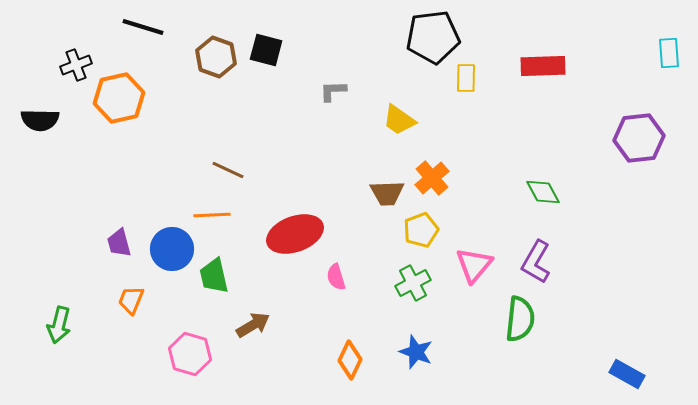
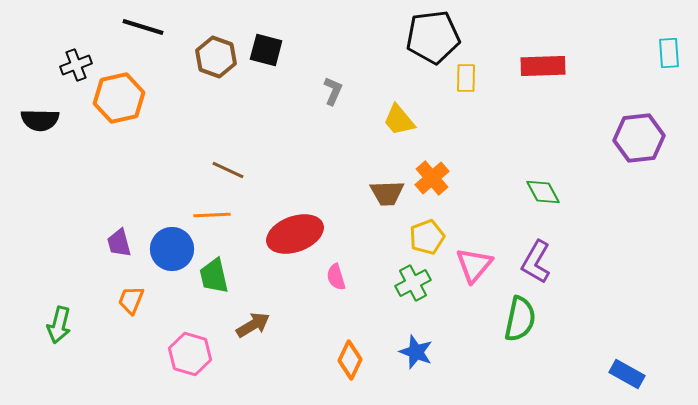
gray L-shape: rotated 116 degrees clockwise
yellow trapezoid: rotated 15 degrees clockwise
yellow pentagon: moved 6 px right, 7 px down
green semicircle: rotated 6 degrees clockwise
